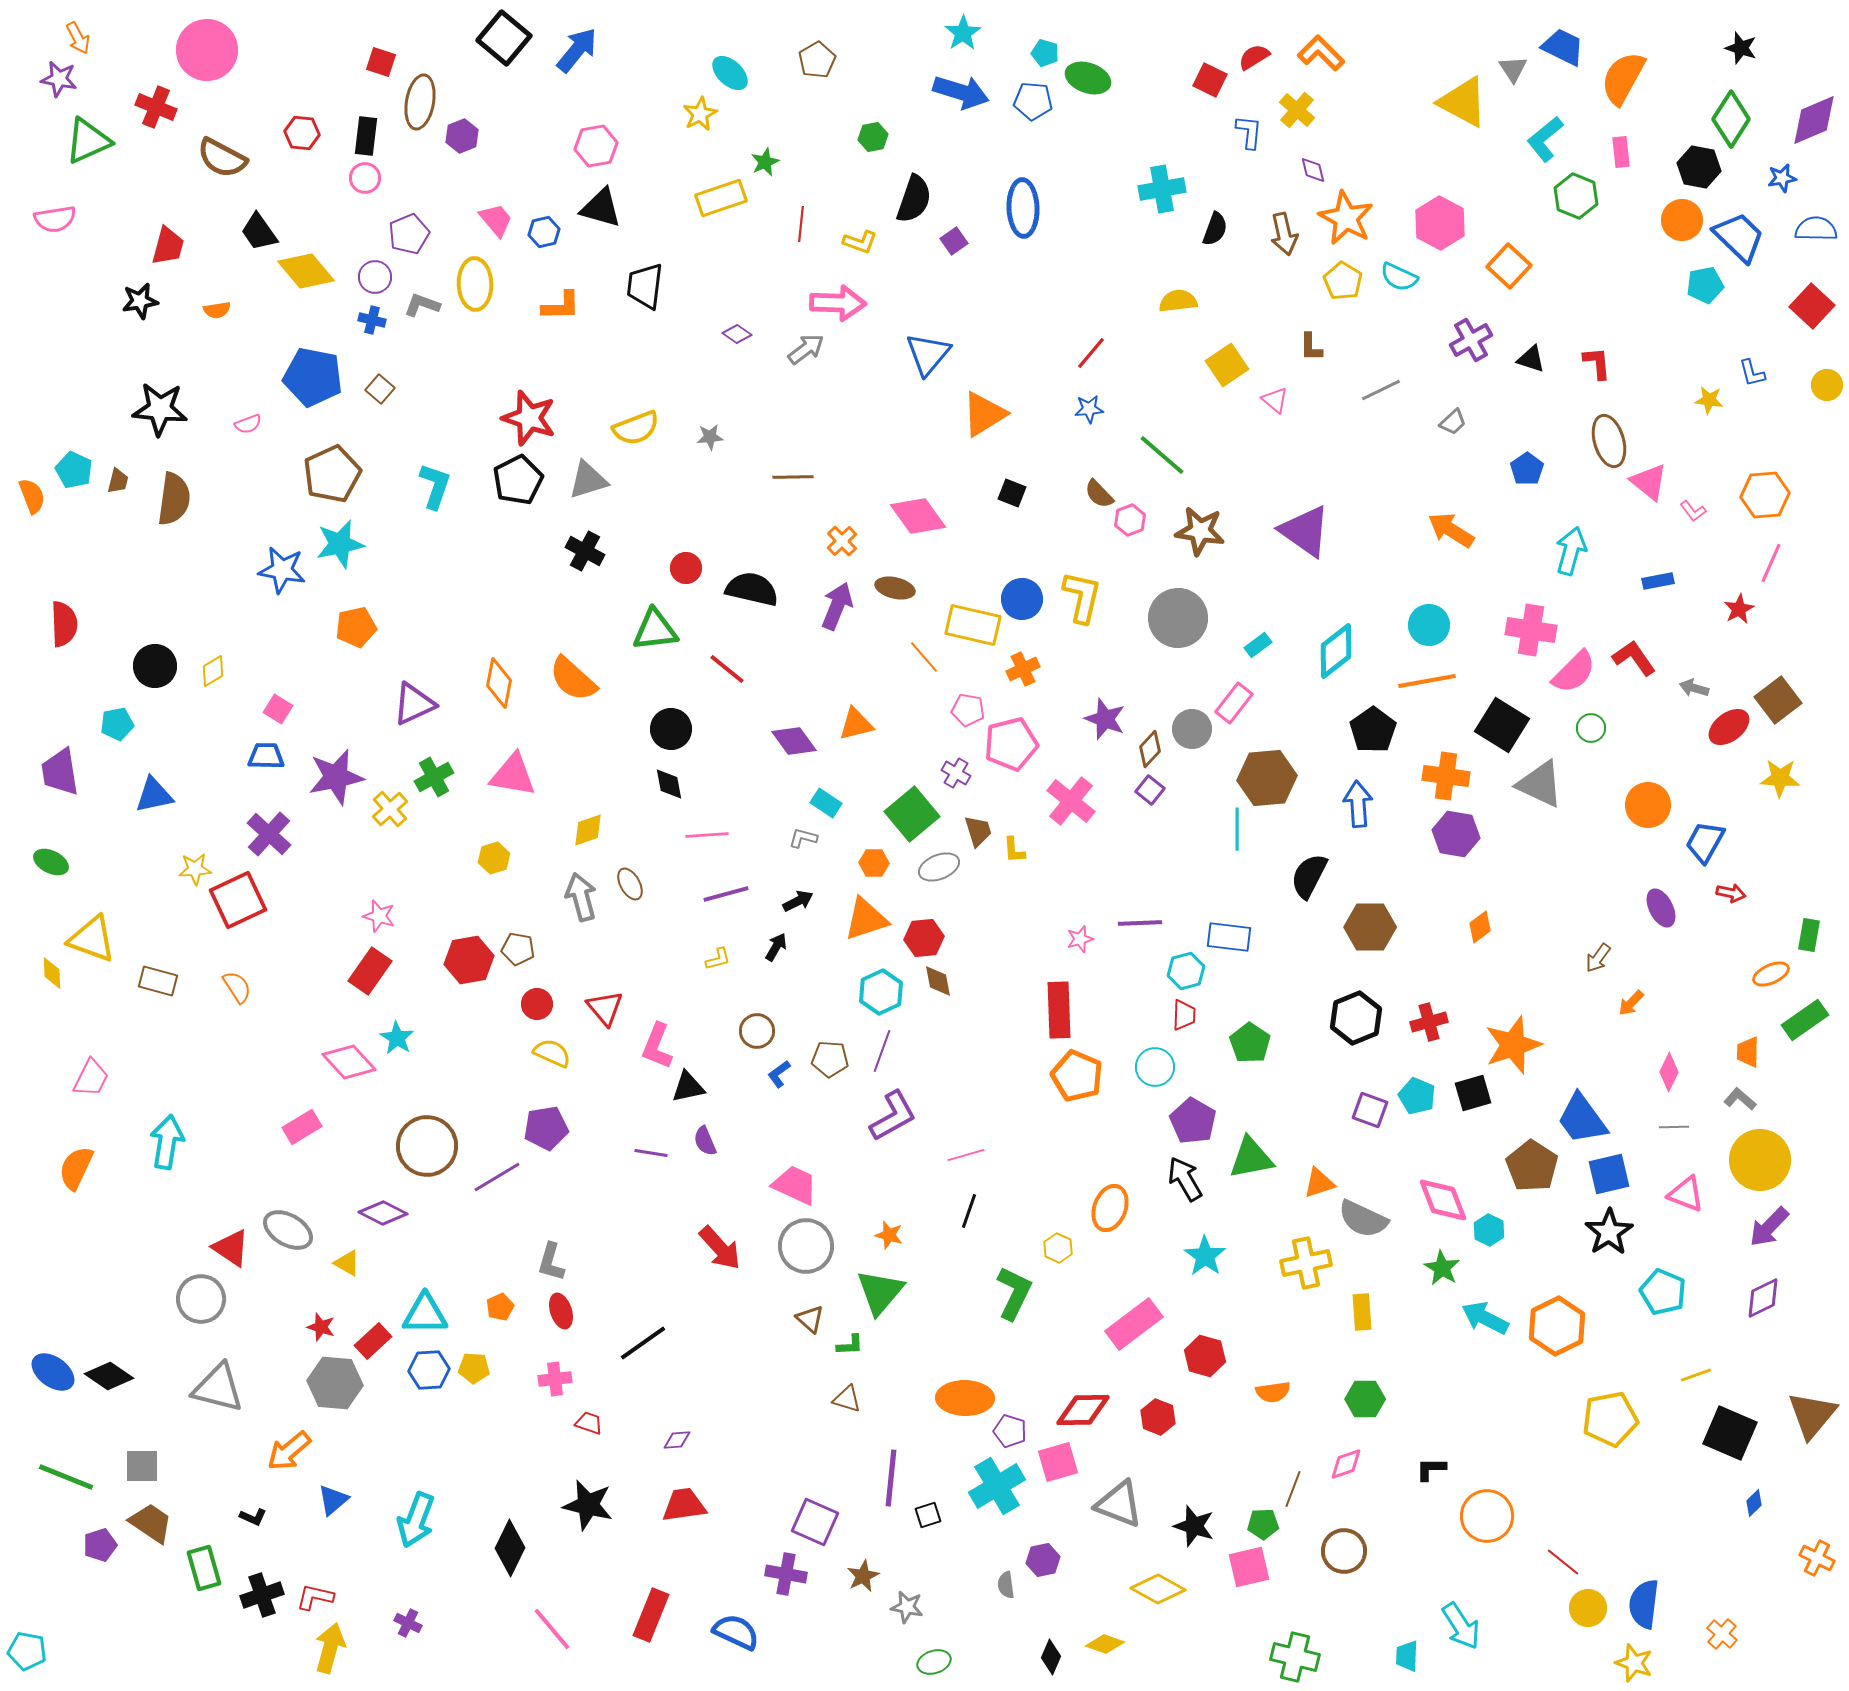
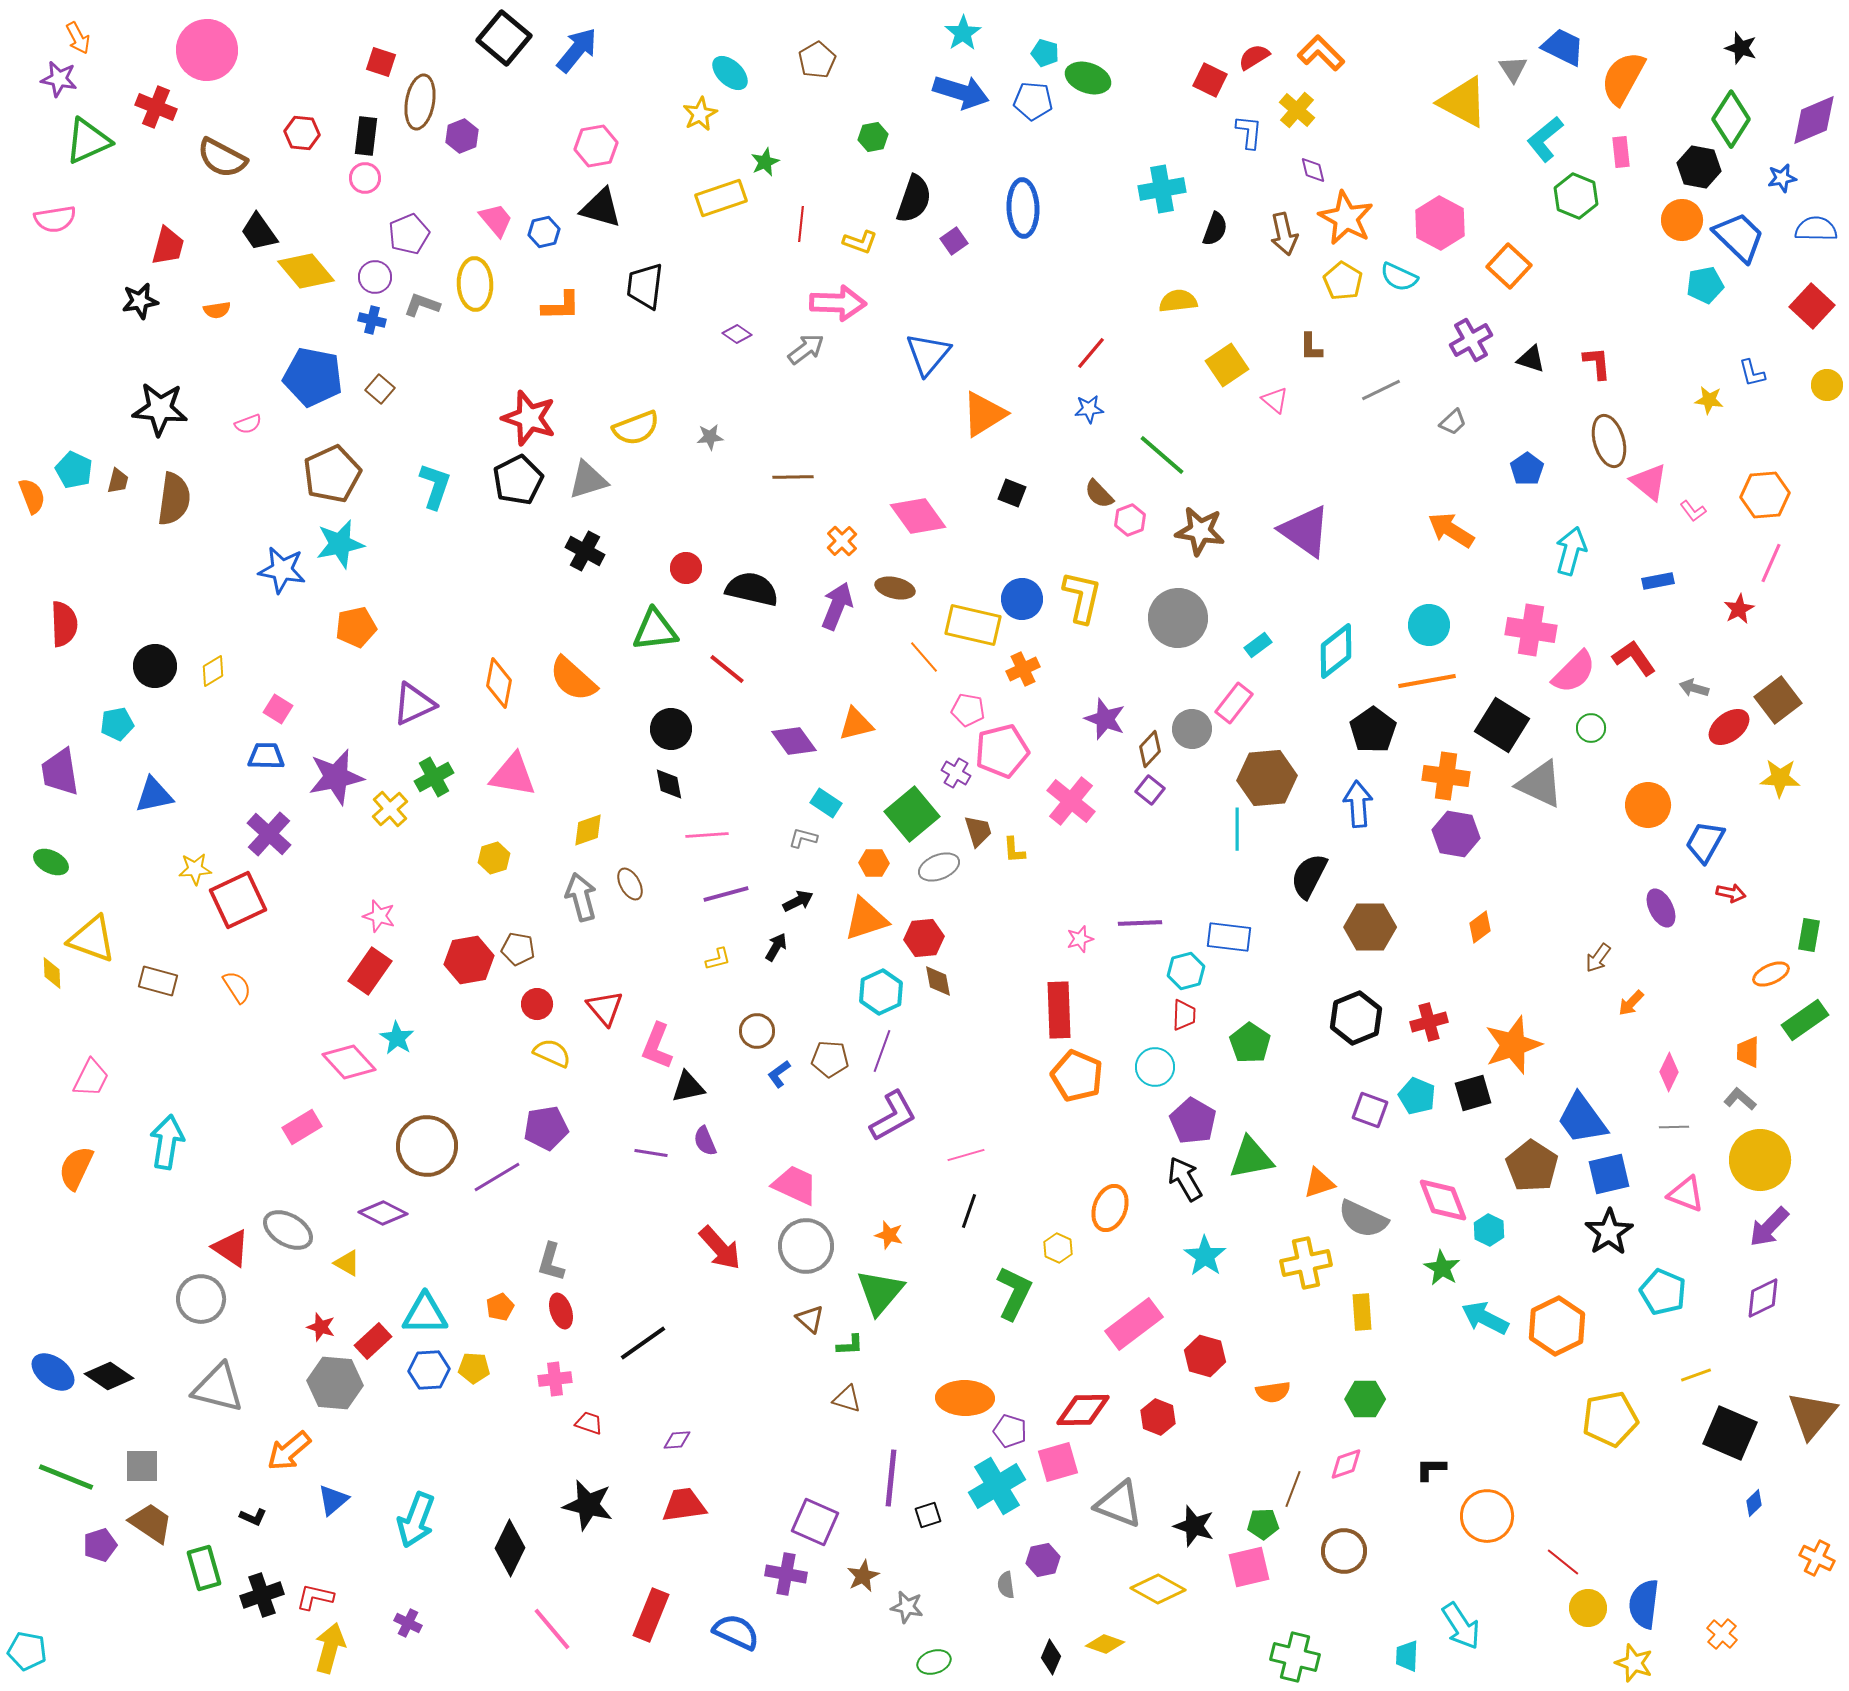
pink pentagon at (1011, 744): moved 9 px left, 7 px down
